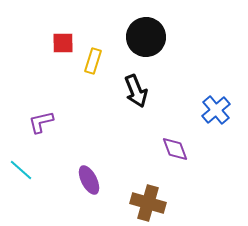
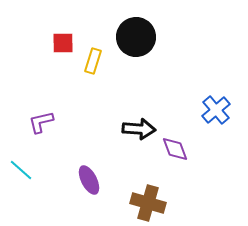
black circle: moved 10 px left
black arrow: moved 3 px right, 38 px down; rotated 64 degrees counterclockwise
